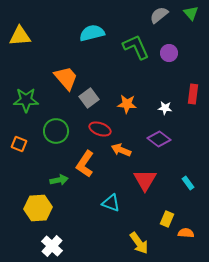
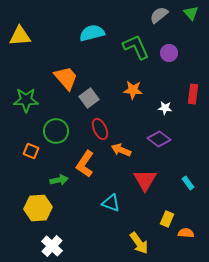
orange star: moved 6 px right, 14 px up
red ellipse: rotated 45 degrees clockwise
orange square: moved 12 px right, 7 px down
